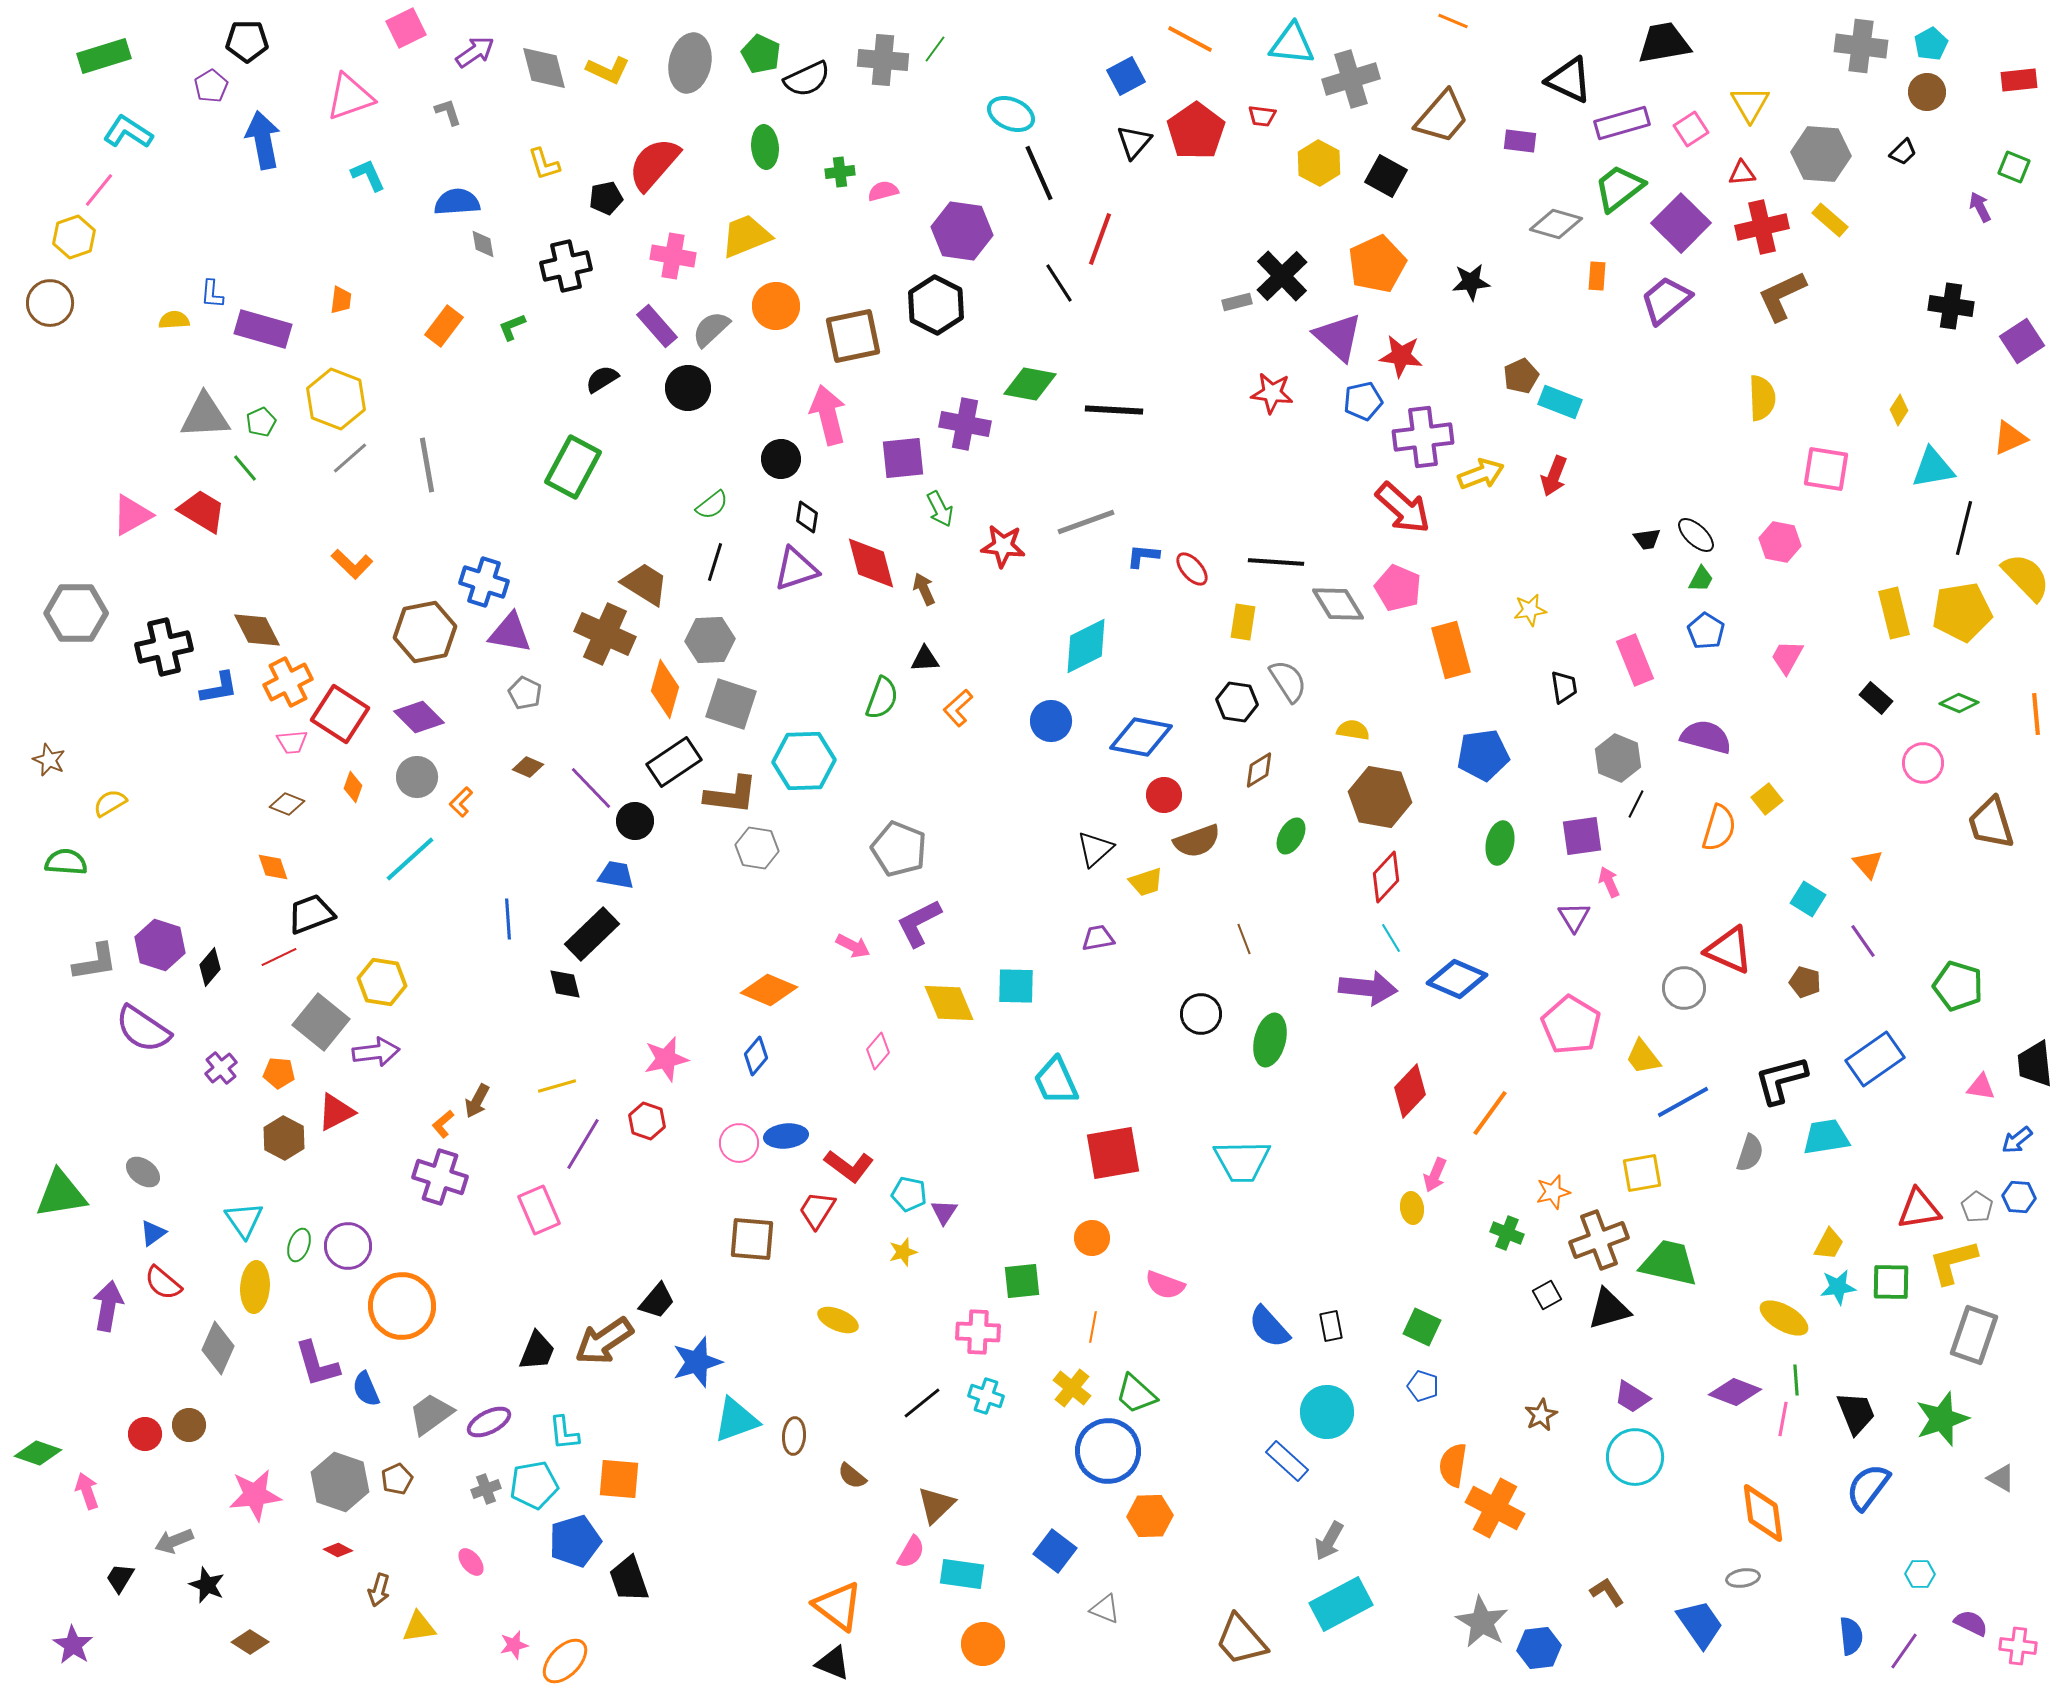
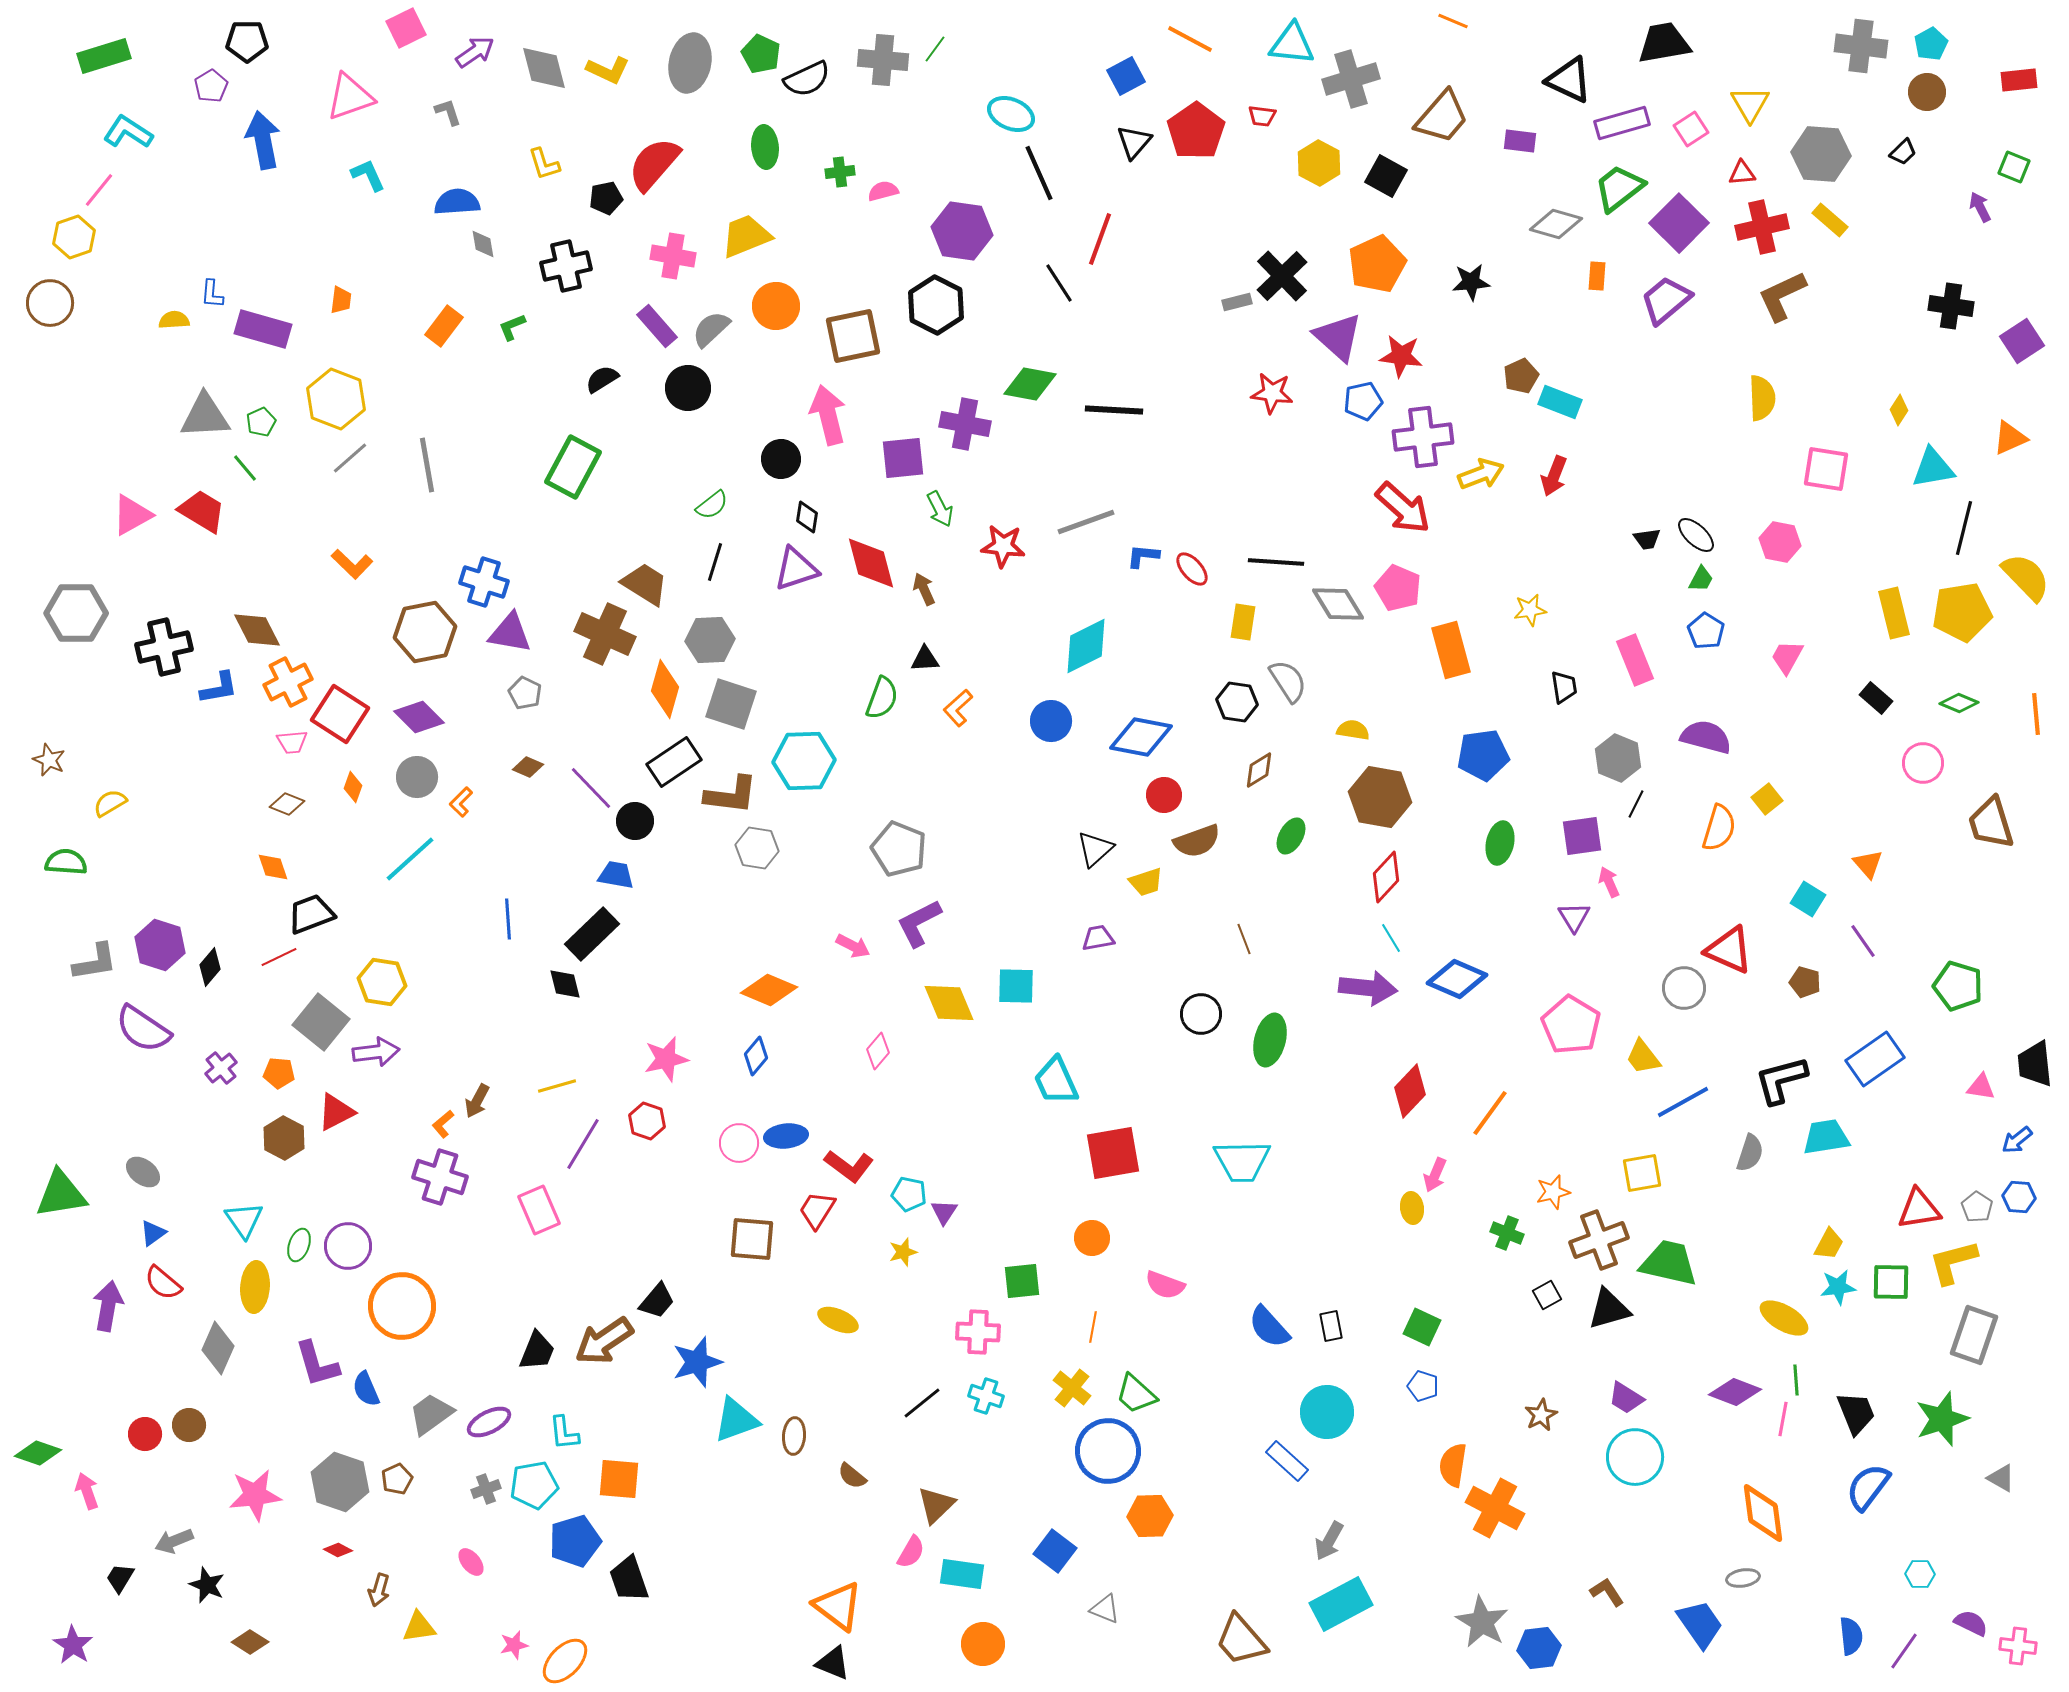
purple square at (1681, 223): moved 2 px left
purple trapezoid at (1632, 1397): moved 6 px left, 1 px down
